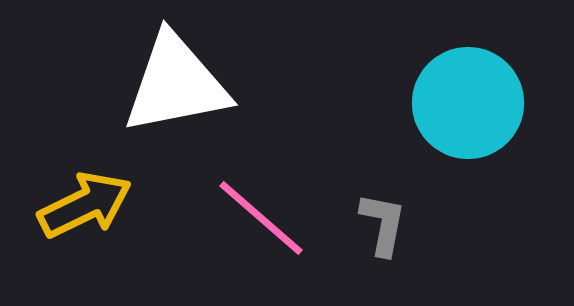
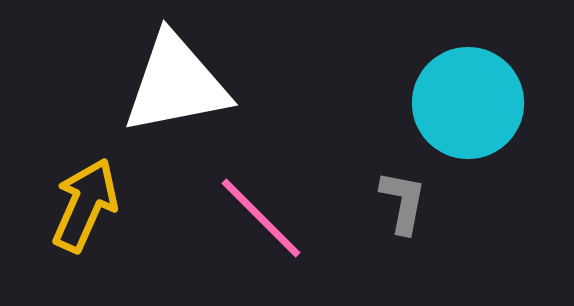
yellow arrow: rotated 40 degrees counterclockwise
pink line: rotated 4 degrees clockwise
gray L-shape: moved 20 px right, 22 px up
